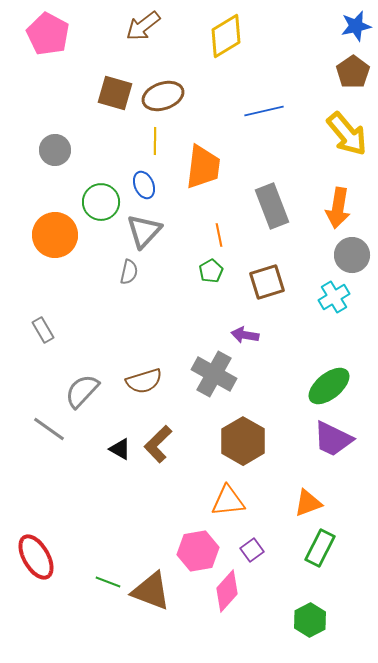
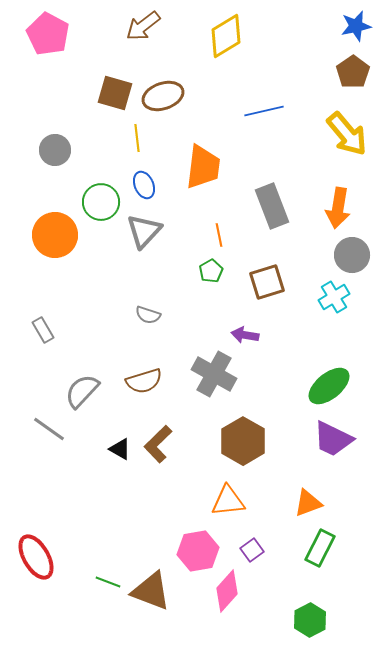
yellow line at (155, 141): moved 18 px left, 3 px up; rotated 8 degrees counterclockwise
gray semicircle at (129, 272): moved 19 px right, 43 px down; rotated 95 degrees clockwise
